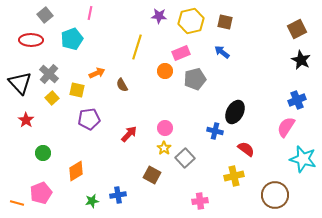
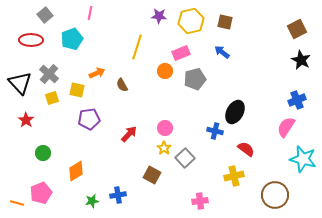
yellow square at (52, 98): rotated 24 degrees clockwise
